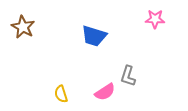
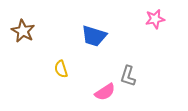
pink star: rotated 12 degrees counterclockwise
brown star: moved 4 px down
yellow semicircle: moved 25 px up
